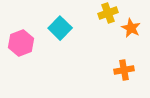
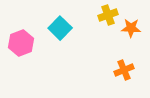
yellow cross: moved 2 px down
orange star: rotated 24 degrees counterclockwise
orange cross: rotated 12 degrees counterclockwise
